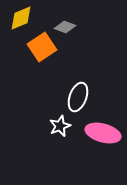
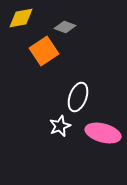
yellow diamond: rotated 12 degrees clockwise
orange square: moved 2 px right, 4 px down
